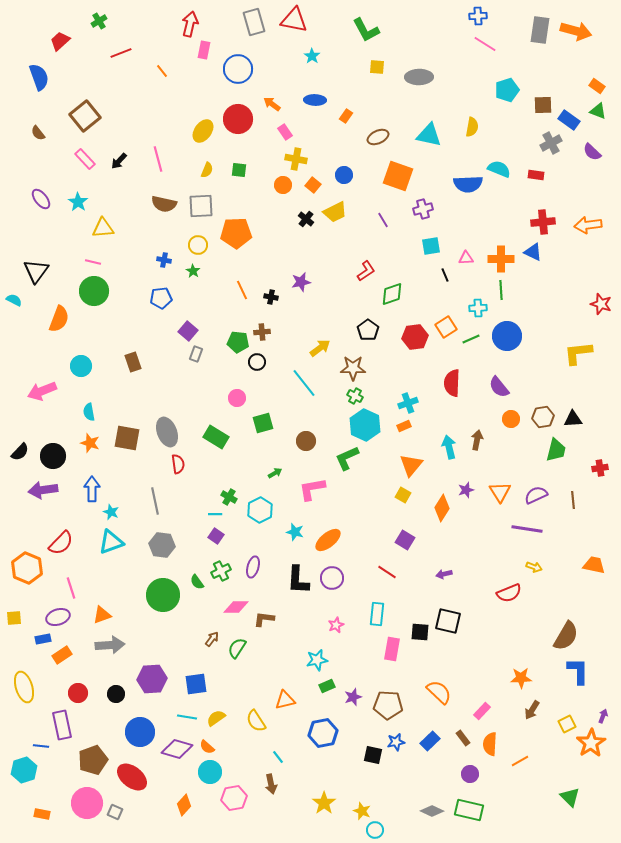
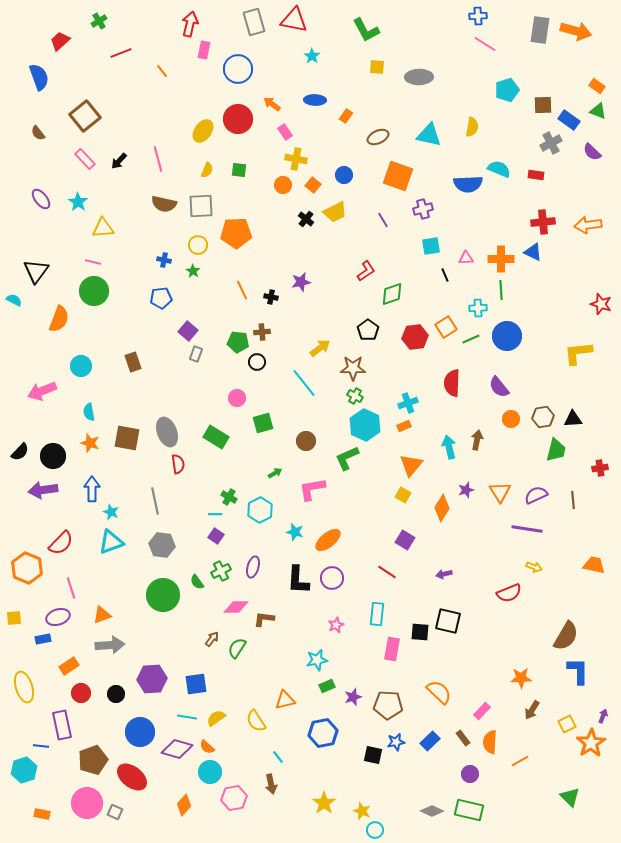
orange rectangle at (62, 655): moved 7 px right, 11 px down
red circle at (78, 693): moved 3 px right
orange semicircle at (490, 744): moved 2 px up
